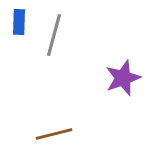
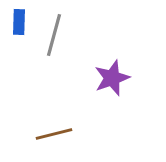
purple star: moved 11 px left
